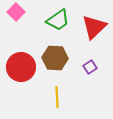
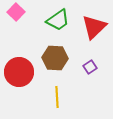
red circle: moved 2 px left, 5 px down
